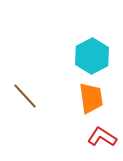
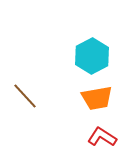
orange trapezoid: moved 6 px right; rotated 88 degrees clockwise
